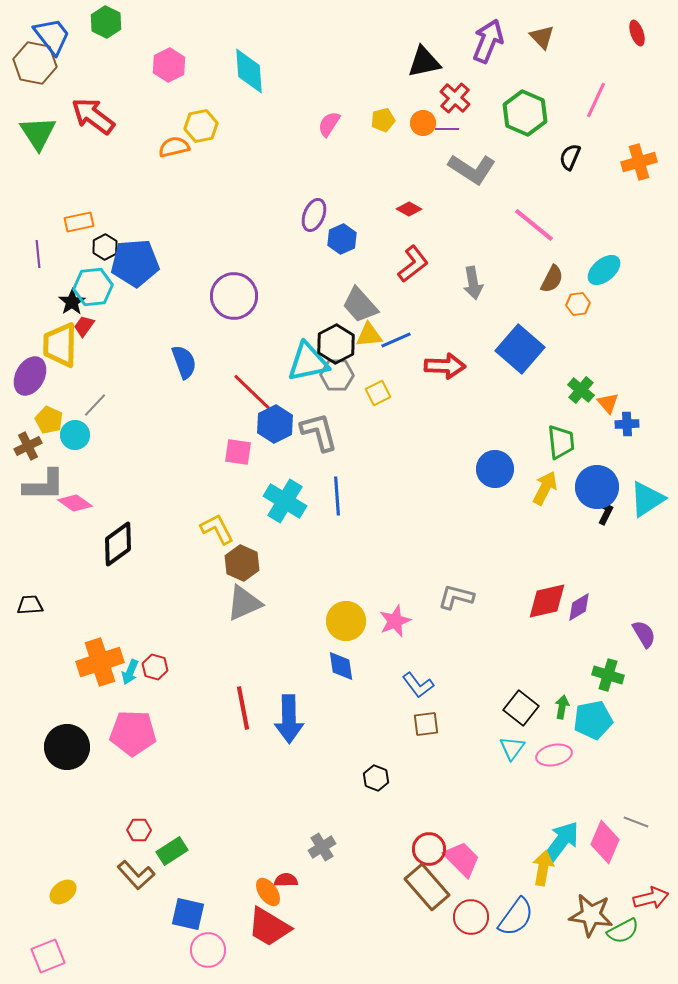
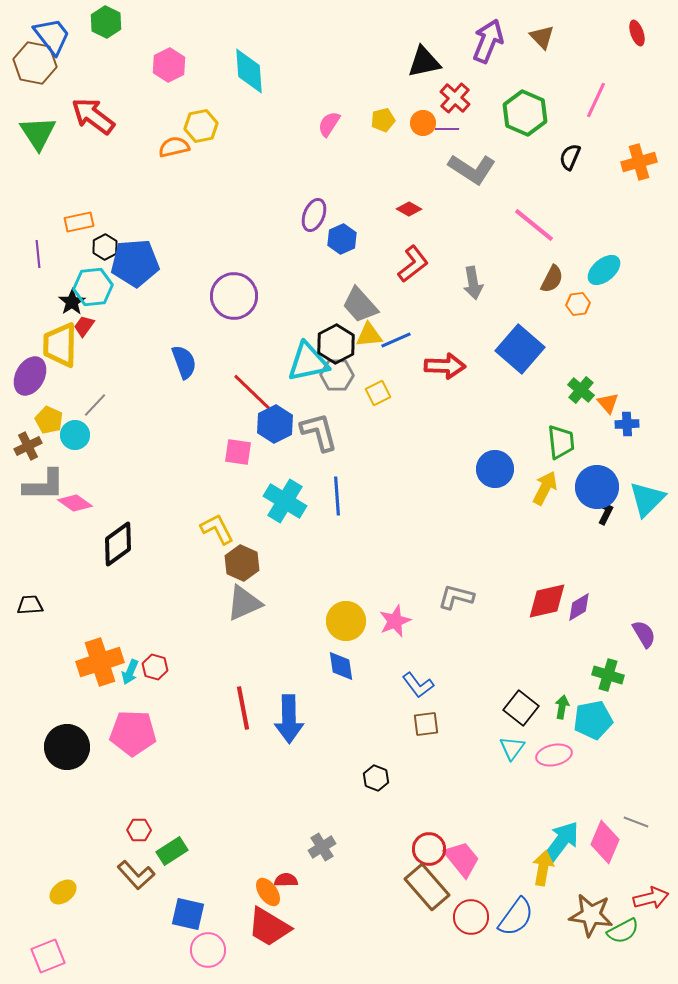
cyan triangle at (647, 499): rotated 12 degrees counterclockwise
pink trapezoid at (462, 859): rotated 6 degrees clockwise
